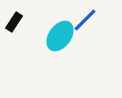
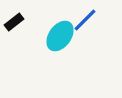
black rectangle: rotated 18 degrees clockwise
